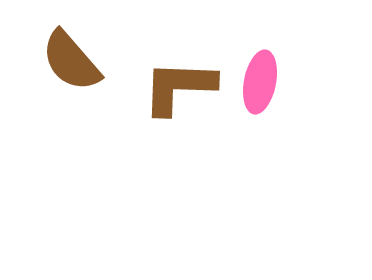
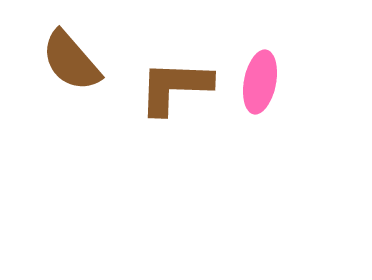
brown L-shape: moved 4 px left
